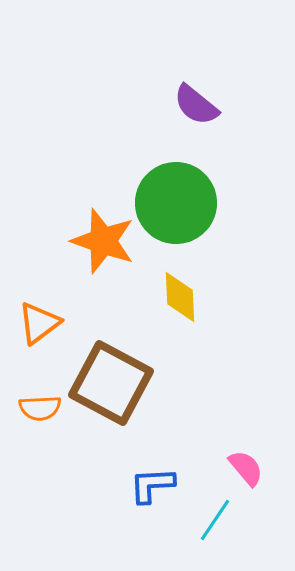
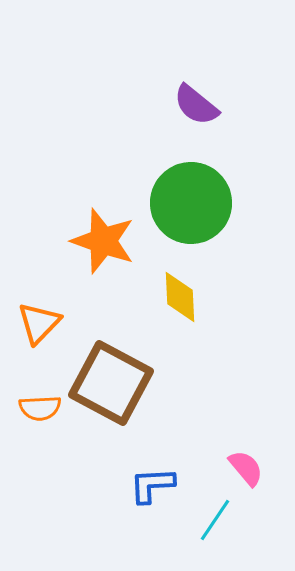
green circle: moved 15 px right
orange triangle: rotated 9 degrees counterclockwise
